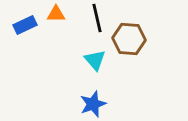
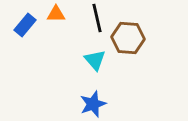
blue rectangle: rotated 25 degrees counterclockwise
brown hexagon: moved 1 px left, 1 px up
